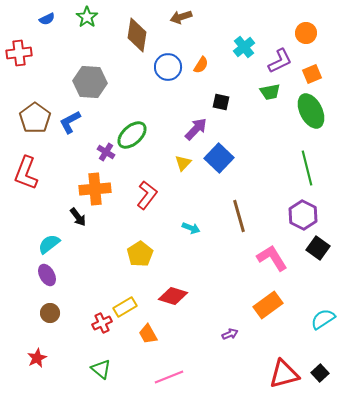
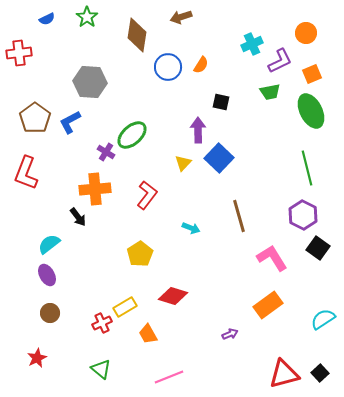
cyan cross at (244, 47): moved 8 px right, 3 px up; rotated 15 degrees clockwise
purple arrow at (196, 129): moved 2 px right, 1 px down; rotated 45 degrees counterclockwise
